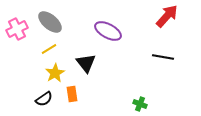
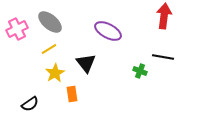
red arrow: moved 3 px left; rotated 35 degrees counterclockwise
black semicircle: moved 14 px left, 5 px down
green cross: moved 33 px up
